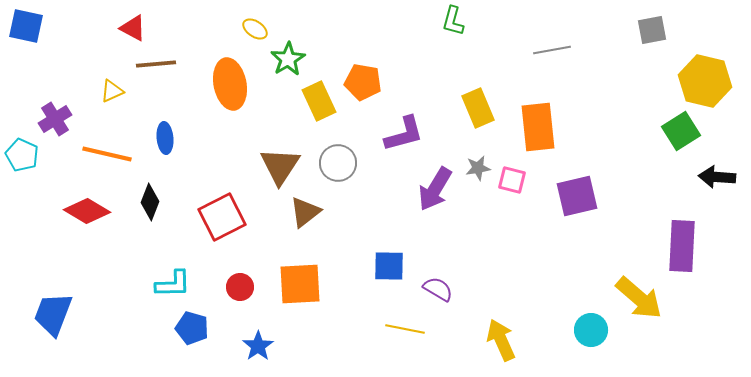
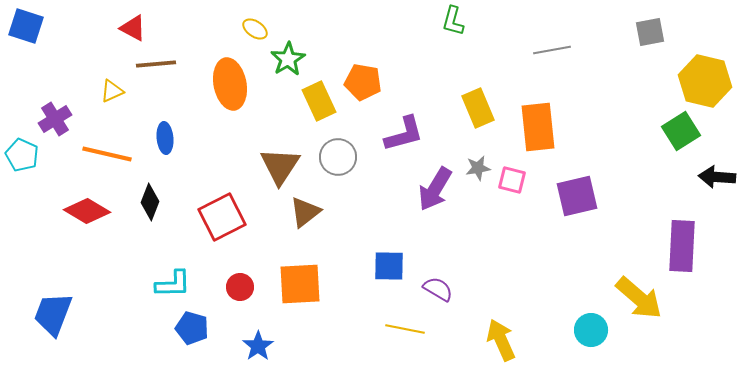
blue square at (26, 26): rotated 6 degrees clockwise
gray square at (652, 30): moved 2 px left, 2 px down
gray circle at (338, 163): moved 6 px up
